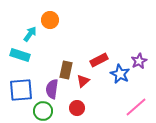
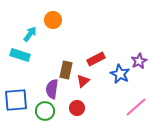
orange circle: moved 3 px right
red rectangle: moved 3 px left, 1 px up
blue square: moved 5 px left, 10 px down
green circle: moved 2 px right
